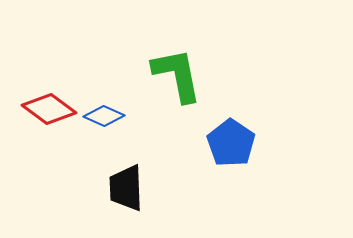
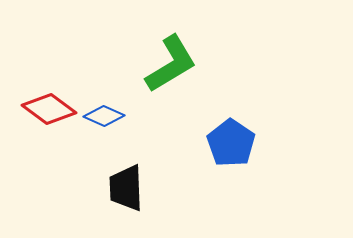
green L-shape: moved 6 px left, 11 px up; rotated 70 degrees clockwise
